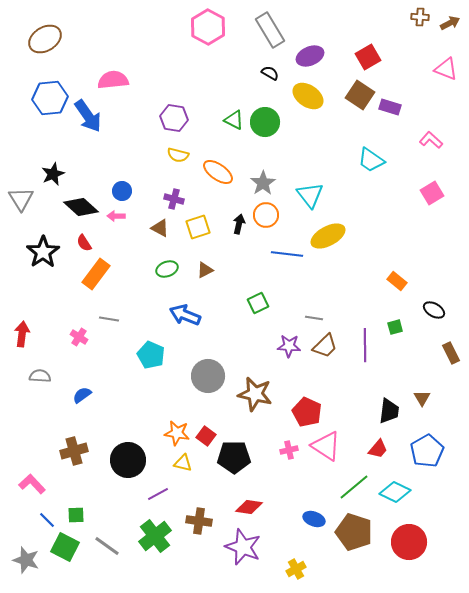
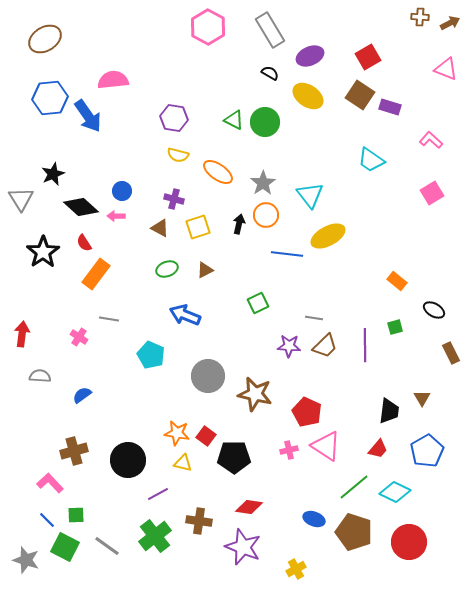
pink L-shape at (32, 484): moved 18 px right, 1 px up
